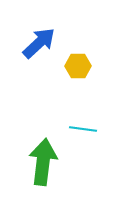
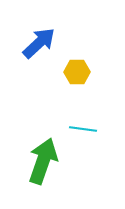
yellow hexagon: moved 1 px left, 6 px down
green arrow: moved 1 px up; rotated 12 degrees clockwise
